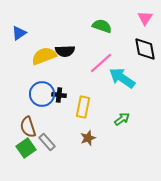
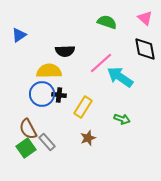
pink triangle: rotated 21 degrees counterclockwise
green semicircle: moved 5 px right, 4 px up
blue triangle: moved 2 px down
yellow semicircle: moved 5 px right, 15 px down; rotated 20 degrees clockwise
cyan arrow: moved 2 px left, 1 px up
yellow rectangle: rotated 20 degrees clockwise
green arrow: rotated 56 degrees clockwise
brown semicircle: moved 2 px down; rotated 10 degrees counterclockwise
